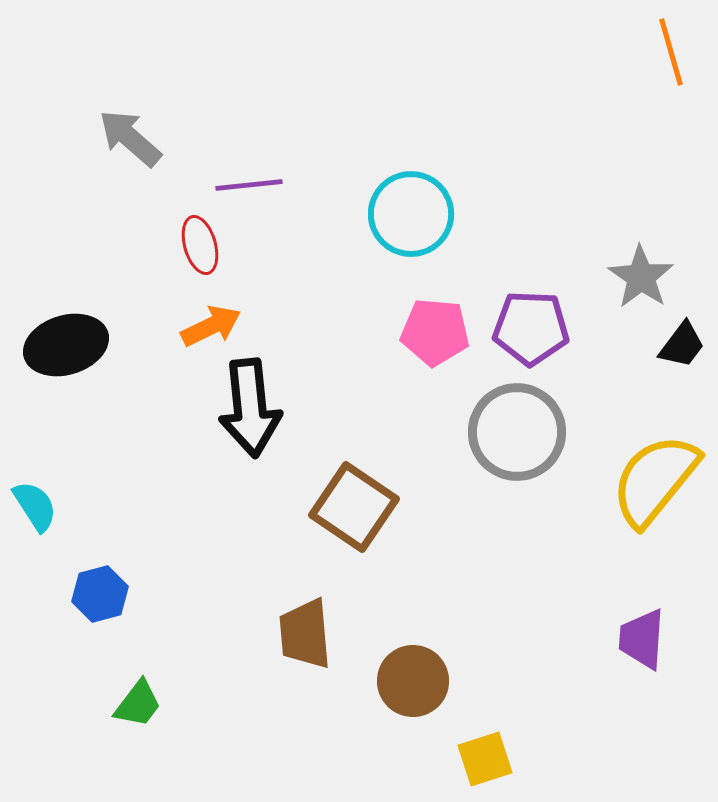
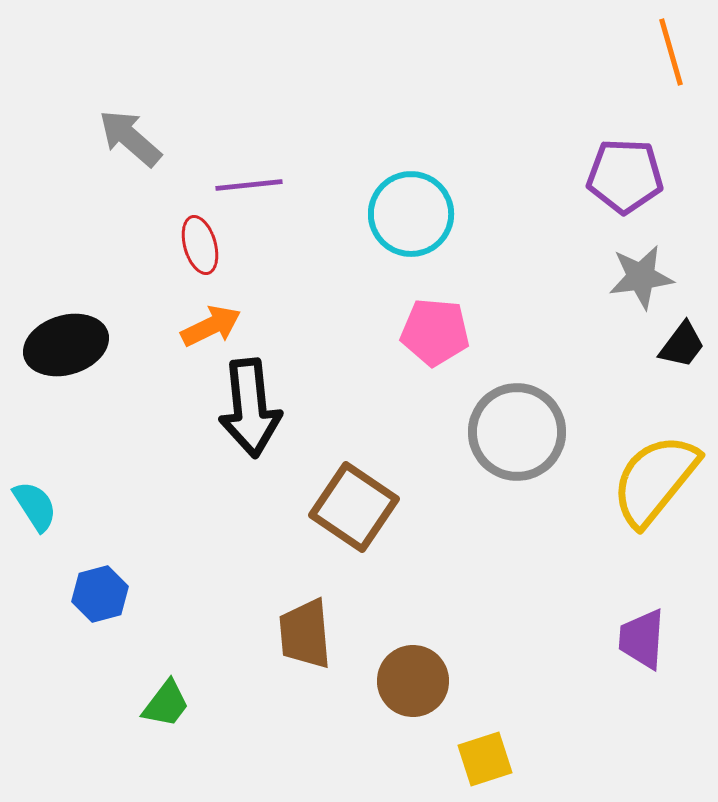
gray star: rotated 30 degrees clockwise
purple pentagon: moved 94 px right, 152 px up
green trapezoid: moved 28 px right
